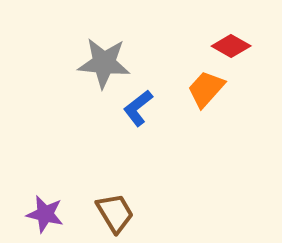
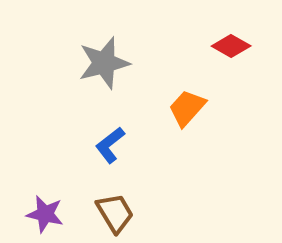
gray star: rotated 20 degrees counterclockwise
orange trapezoid: moved 19 px left, 19 px down
blue L-shape: moved 28 px left, 37 px down
